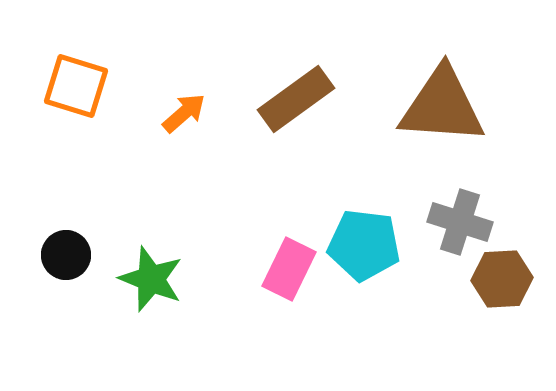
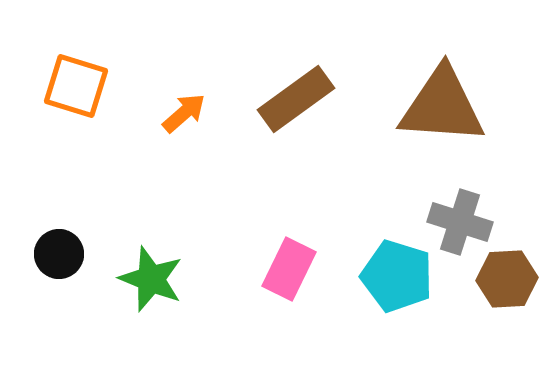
cyan pentagon: moved 33 px right, 31 px down; rotated 10 degrees clockwise
black circle: moved 7 px left, 1 px up
brown hexagon: moved 5 px right
